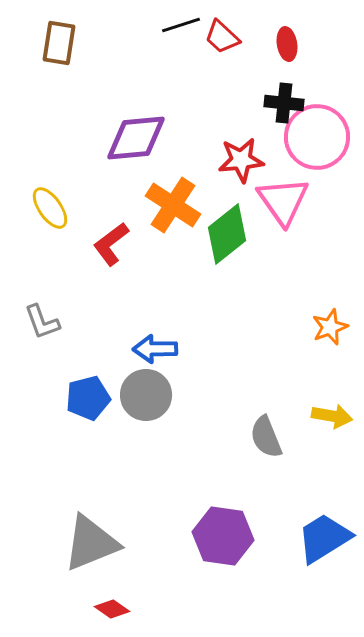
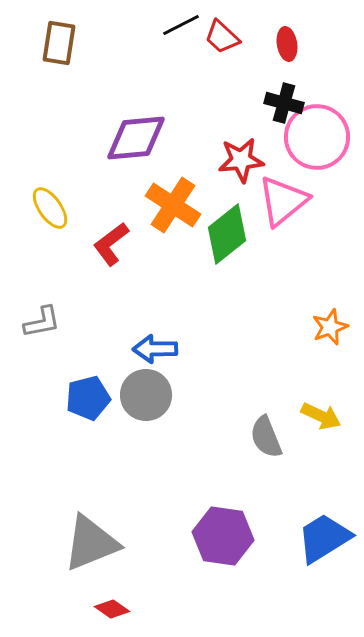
black line: rotated 9 degrees counterclockwise
black cross: rotated 9 degrees clockwise
pink triangle: rotated 26 degrees clockwise
gray L-shape: rotated 81 degrees counterclockwise
yellow arrow: moved 11 px left; rotated 15 degrees clockwise
